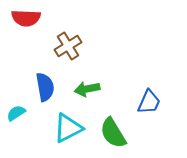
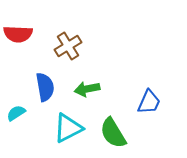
red semicircle: moved 8 px left, 16 px down
